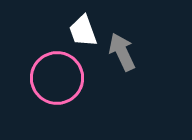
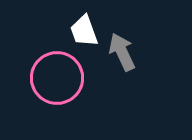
white trapezoid: moved 1 px right
